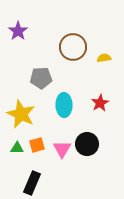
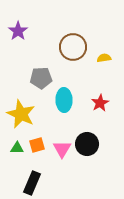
cyan ellipse: moved 5 px up
